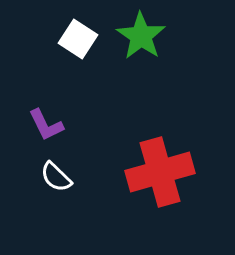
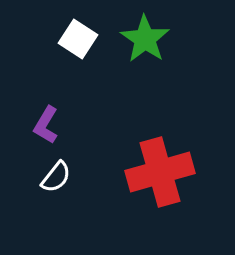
green star: moved 4 px right, 3 px down
purple L-shape: rotated 57 degrees clockwise
white semicircle: rotated 96 degrees counterclockwise
